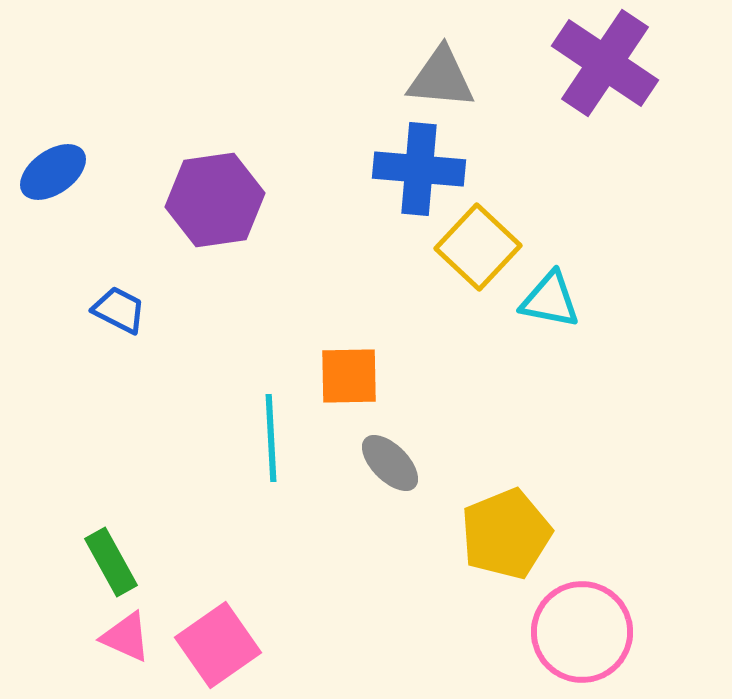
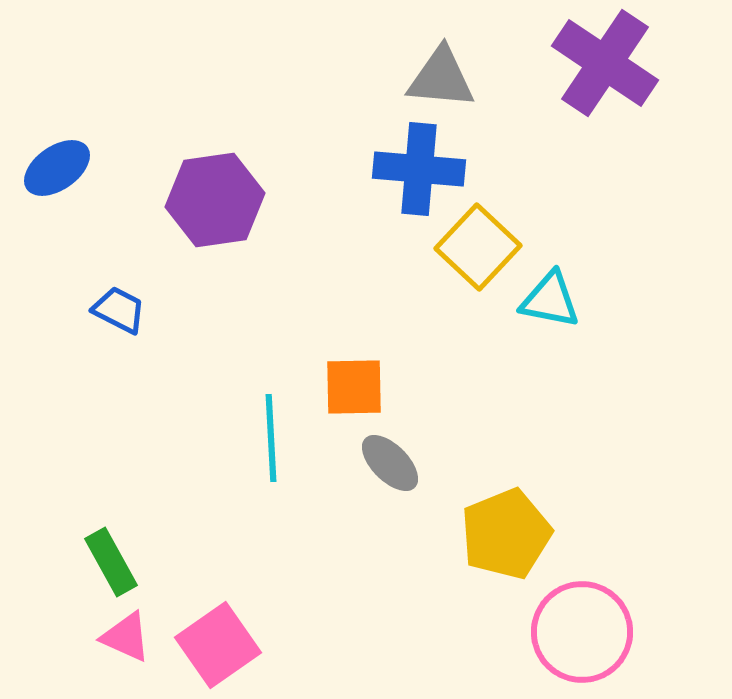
blue ellipse: moved 4 px right, 4 px up
orange square: moved 5 px right, 11 px down
